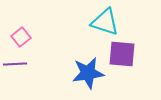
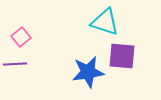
purple square: moved 2 px down
blue star: moved 1 px up
